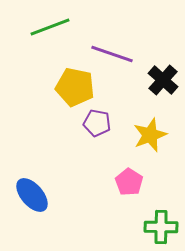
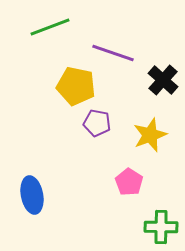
purple line: moved 1 px right, 1 px up
yellow pentagon: moved 1 px right, 1 px up
blue ellipse: rotated 30 degrees clockwise
